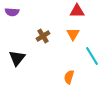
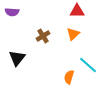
orange triangle: rotated 16 degrees clockwise
cyan line: moved 4 px left, 9 px down; rotated 18 degrees counterclockwise
